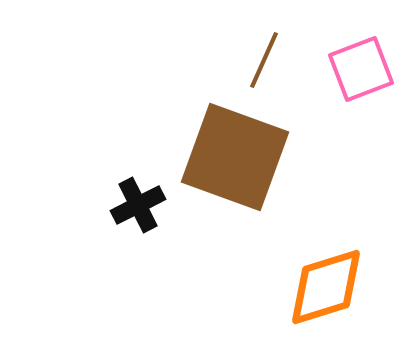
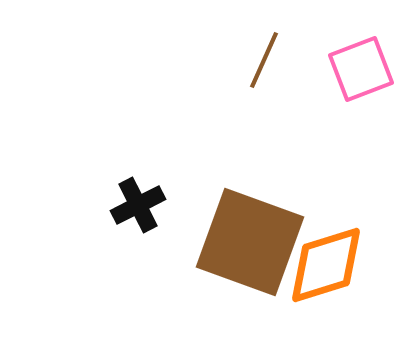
brown square: moved 15 px right, 85 px down
orange diamond: moved 22 px up
